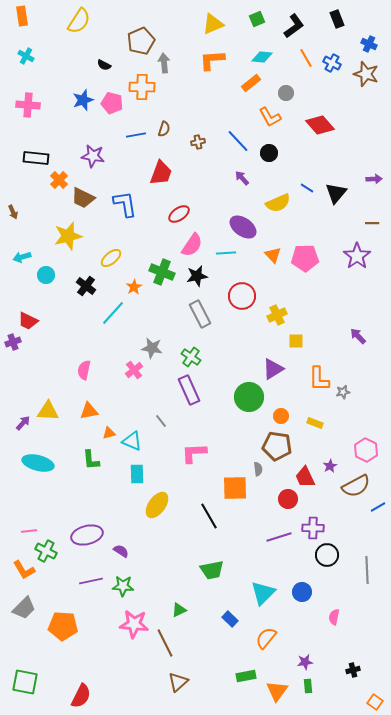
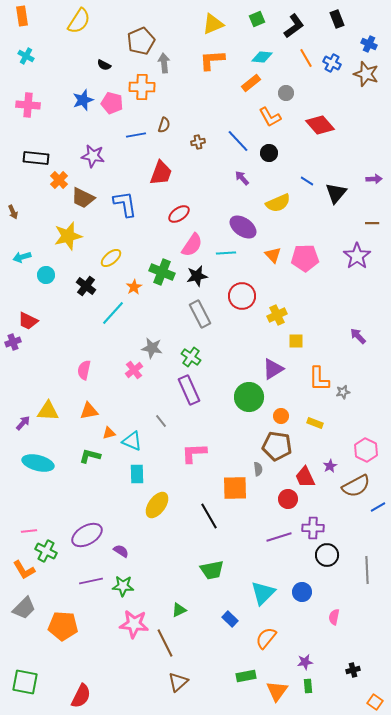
brown semicircle at (164, 129): moved 4 px up
blue line at (307, 188): moved 7 px up
green L-shape at (91, 460): moved 1 px left, 4 px up; rotated 110 degrees clockwise
purple ellipse at (87, 535): rotated 16 degrees counterclockwise
